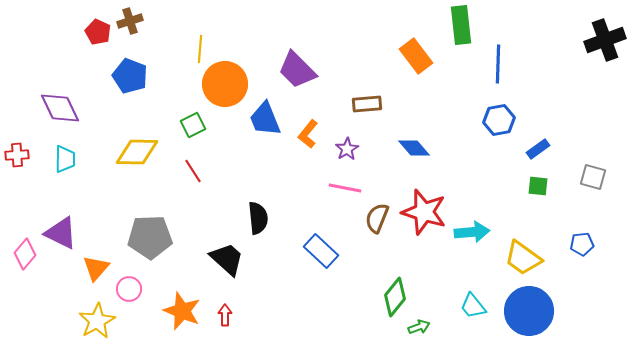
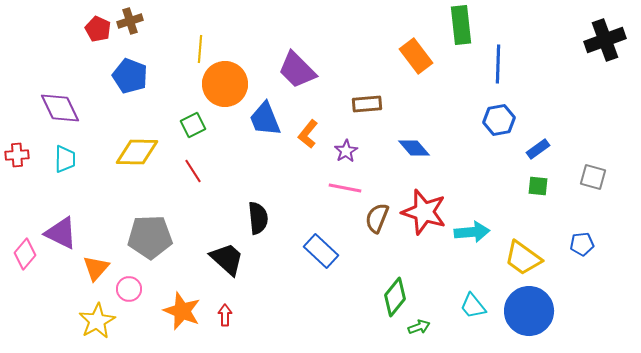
red pentagon at (98, 32): moved 3 px up
purple star at (347, 149): moved 1 px left, 2 px down
